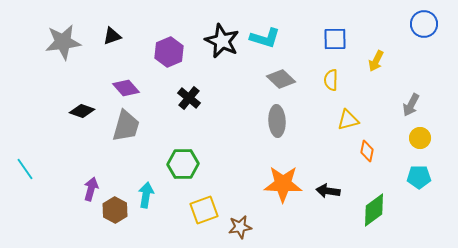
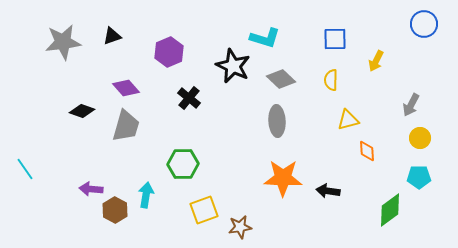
black star: moved 11 px right, 25 px down
orange diamond: rotated 15 degrees counterclockwise
orange star: moved 6 px up
purple arrow: rotated 100 degrees counterclockwise
green diamond: moved 16 px right
